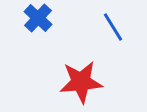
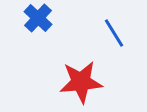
blue line: moved 1 px right, 6 px down
